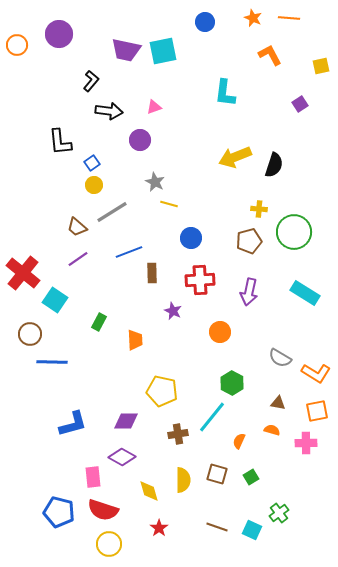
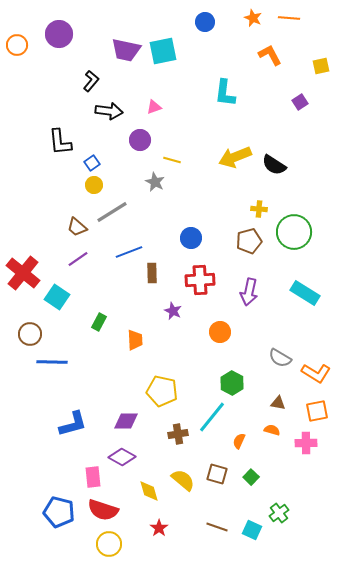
purple square at (300, 104): moved 2 px up
black semicircle at (274, 165): rotated 105 degrees clockwise
yellow line at (169, 204): moved 3 px right, 44 px up
cyan square at (55, 300): moved 2 px right, 3 px up
green square at (251, 477): rotated 14 degrees counterclockwise
yellow semicircle at (183, 480): rotated 50 degrees counterclockwise
